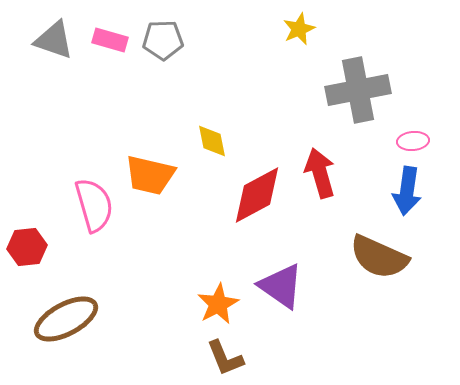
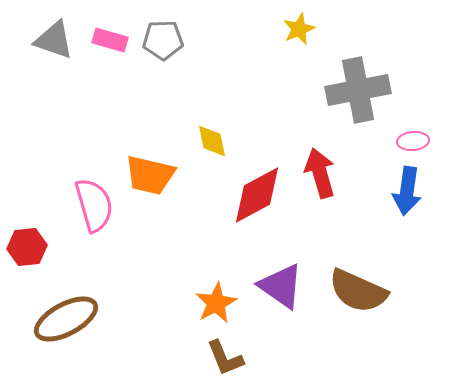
brown semicircle: moved 21 px left, 34 px down
orange star: moved 2 px left, 1 px up
